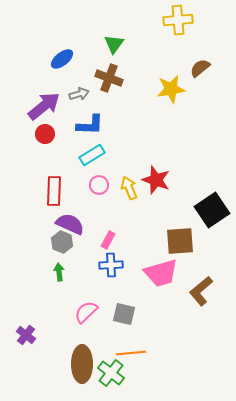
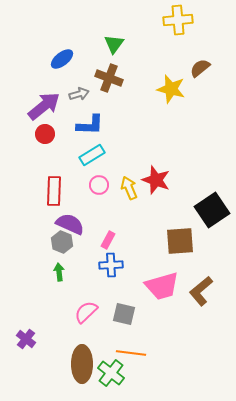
yellow star: rotated 24 degrees clockwise
pink trapezoid: moved 1 px right, 13 px down
purple cross: moved 4 px down
orange line: rotated 12 degrees clockwise
